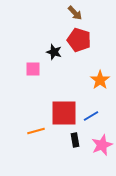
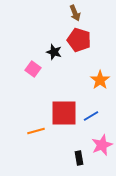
brown arrow: rotated 21 degrees clockwise
pink square: rotated 35 degrees clockwise
black rectangle: moved 4 px right, 18 px down
